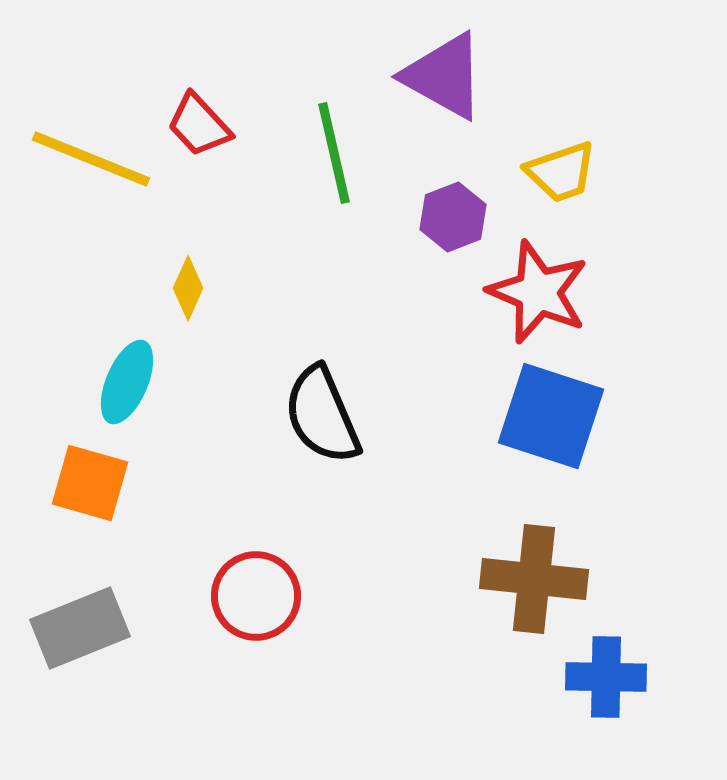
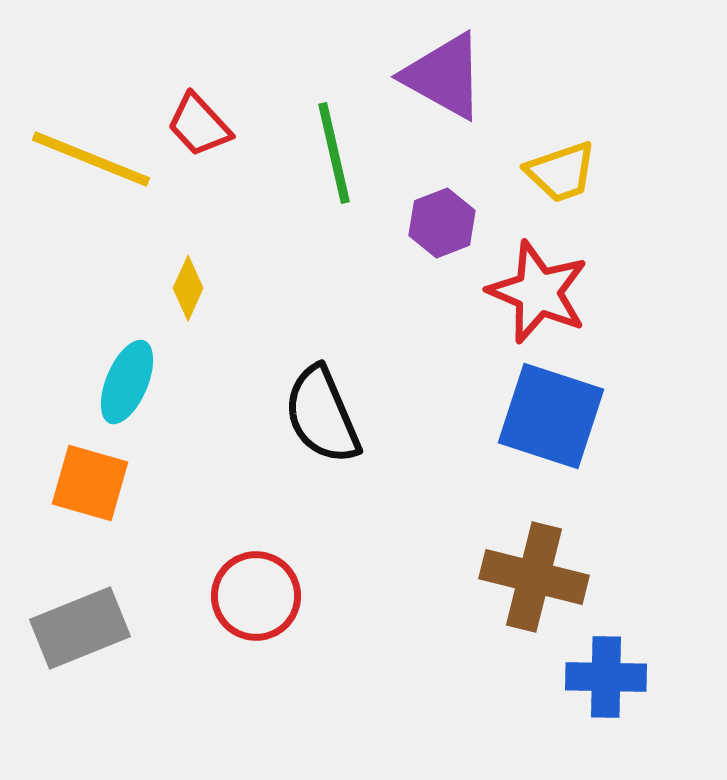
purple hexagon: moved 11 px left, 6 px down
brown cross: moved 2 px up; rotated 8 degrees clockwise
